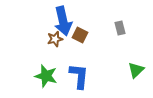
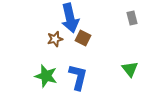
blue arrow: moved 7 px right, 3 px up
gray rectangle: moved 12 px right, 10 px up
brown square: moved 3 px right, 3 px down
green triangle: moved 6 px left, 1 px up; rotated 24 degrees counterclockwise
blue L-shape: moved 1 px left, 1 px down; rotated 8 degrees clockwise
